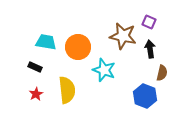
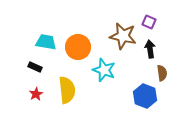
brown semicircle: rotated 21 degrees counterclockwise
